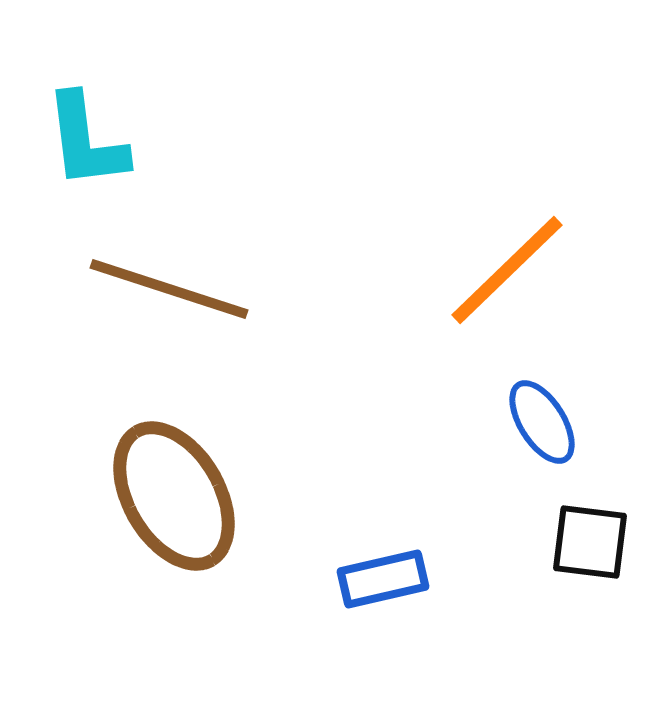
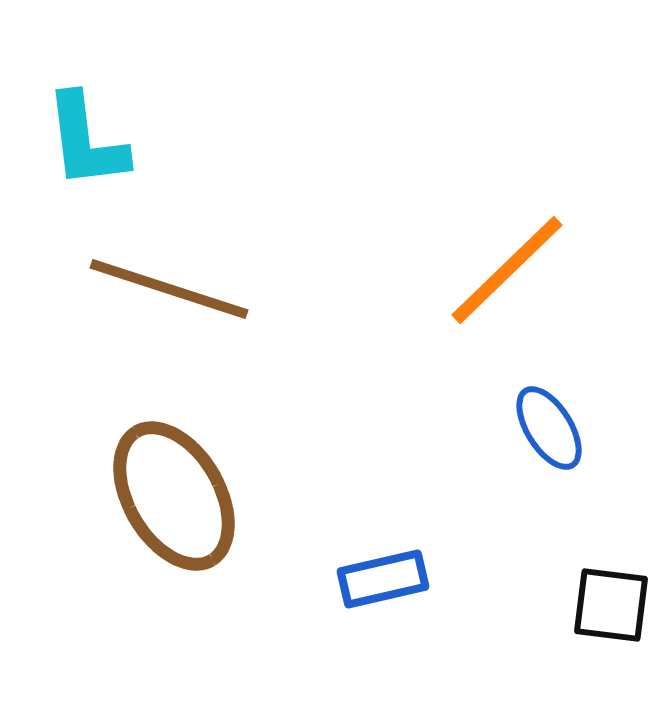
blue ellipse: moved 7 px right, 6 px down
black square: moved 21 px right, 63 px down
